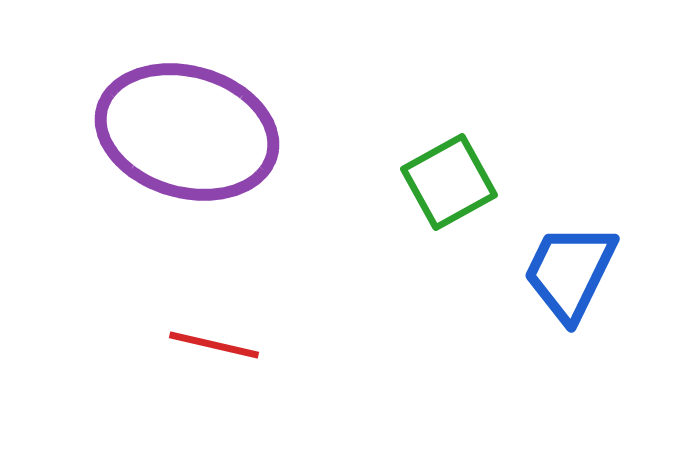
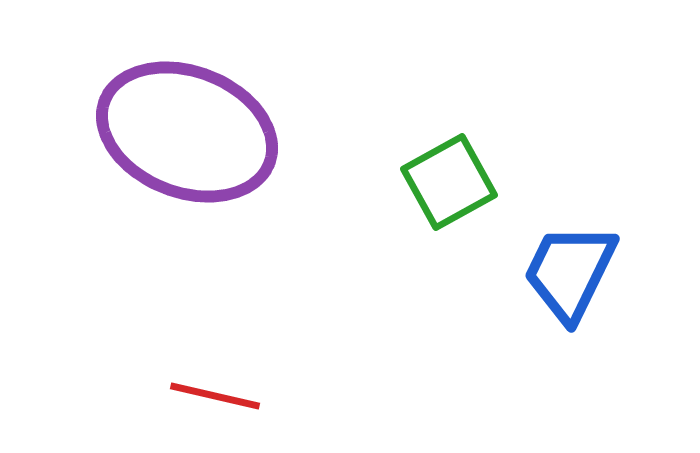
purple ellipse: rotated 5 degrees clockwise
red line: moved 1 px right, 51 px down
